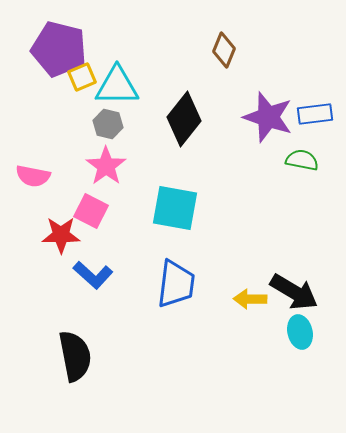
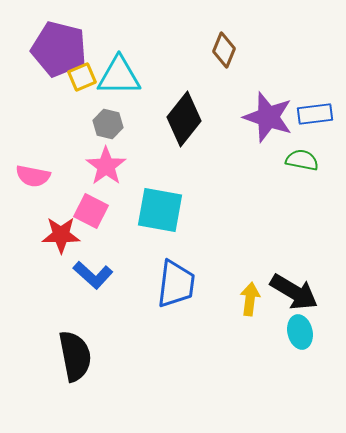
cyan triangle: moved 2 px right, 10 px up
cyan square: moved 15 px left, 2 px down
yellow arrow: rotated 96 degrees clockwise
